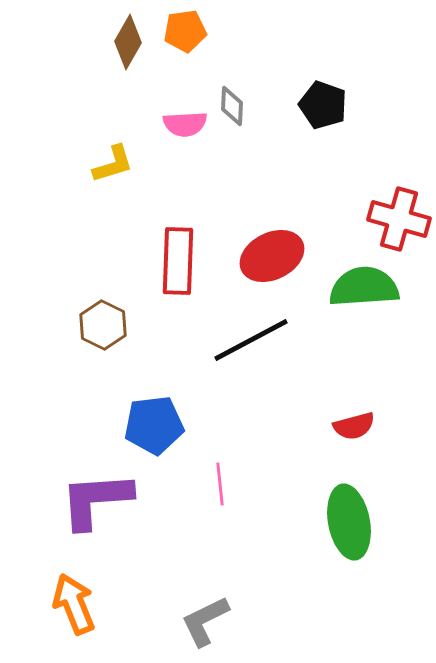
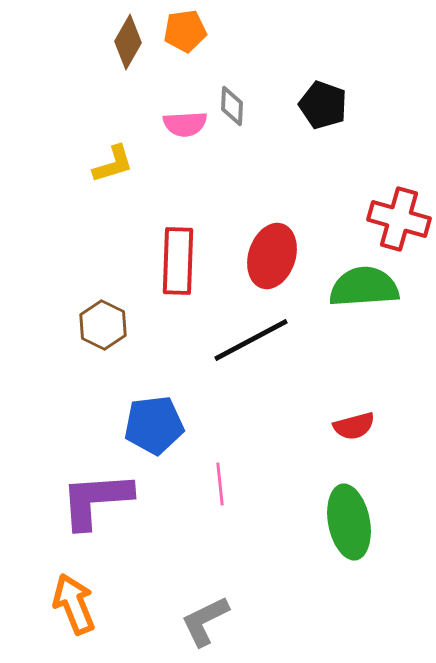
red ellipse: rotated 46 degrees counterclockwise
